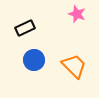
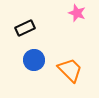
pink star: moved 1 px up
orange trapezoid: moved 4 px left, 4 px down
